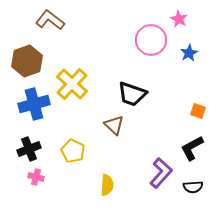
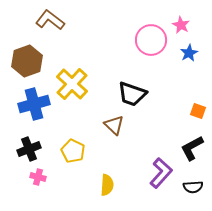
pink star: moved 2 px right, 6 px down
pink cross: moved 2 px right
